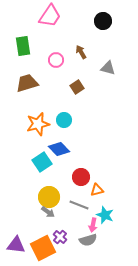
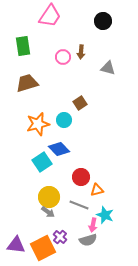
brown arrow: rotated 144 degrees counterclockwise
pink circle: moved 7 px right, 3 px up
brown square: moved 3 px right, 16 px down
